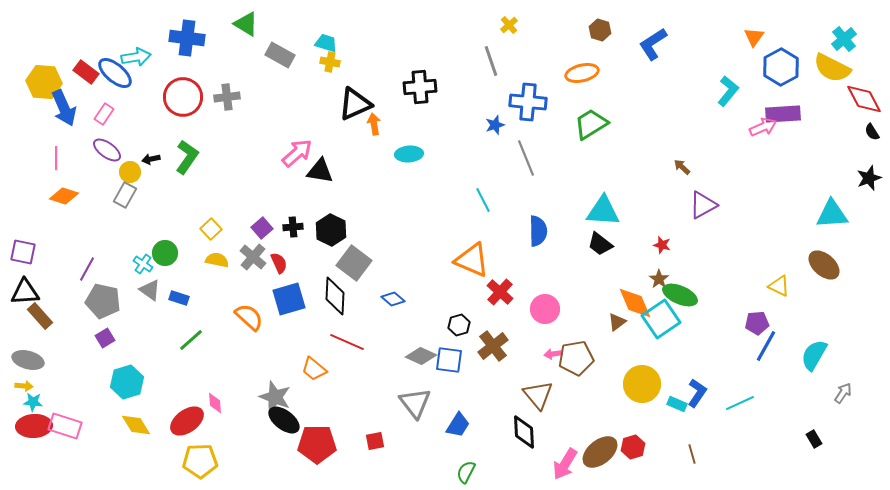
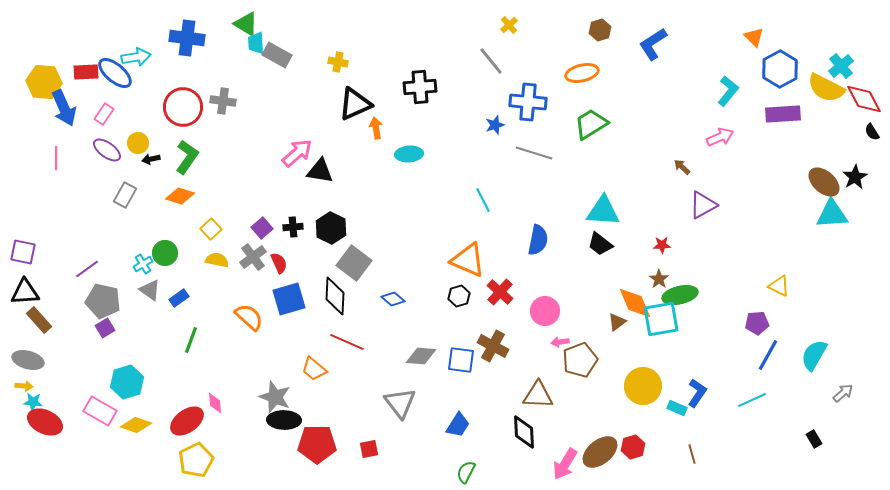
brown hexagon at (600, 30): rotated 25 degrees clockwise
orange triangle at (754, 37): rotated 20 degrees counterclockwise
cyan cross at (844, 39): moved 3 px left, 27 px down
cyan trapezoid at (326, 43): moved 70 px left; rotated 110 degrees counterclockwise
gray rectangle at (280, 55): moved 3 px left
gray line at (491, 61): rotated 20 degrees counterclockwise
yellow cross at (330, 62): moved 8 px right
blue hexagon at (781, 67): moved 1 px left, 2 px down
yellow semicircle at (832, 68): moved 6 px left, 20 px down
red rectangle at (86, 72): rotated 40 degrees counterclockwise
red circle at (183, 97): moved 10 px down
gray cross at (227, 97): moved 4 px left, 4 px down; rotated 15 degrees clockwise
orange arrow at (374, 124): moved 2 px right, 4 px down
pink arrow at (763, 127): moved 43 px left, 10 px down
gray line at (526, 158): moved 8 px right, 5 px up; rotated 51 degrees counterclockwise
yellow circle at (130, 172): moved 8 px right, 29 px up
black star at (869, 178): moved 14 px left, 1 px up; rotated 10 degrees counterclockwise
orange diamond at (64, 196): moved 116 px right
black hexagon at (331, 230): moved 2 px up
blue semicircle at (538, 231): moved 9 px down; rotated 12 degrees clockwise
red star at (662, 245): rotated 18 degrees counterclockwise
gray cross at (253, 257): rotated 12 degrees clockwise
orange triangle at (472, 260): moved 4 px left
cyan cross at (143, 264): rotated 24 degrees clockwise
brown ellipse at (824, 265): moved 83 px up
purple line at (87, 269): rotated 25 degrees clockwise
green ellipse at (680, 295): rotated 36 degrees counterclockwise
blue rectangle at (179, 298): rotated 54 degrees counterclockwise
pink circle at (545, 309): moved 2 px down
brown rectangle at (40, 316): moved 1 px left, 4 px down
cyan square at (661, 319): rotated 24 degrees clockwise
black hexagon at (459, 325): moved 29 px up
purple square at (105, 338): moved 10 px up
green line at (191, 340): rotated 28 degrees counterclockwise
brown cross at (493, 346): rotated 24 degrees counterclockwise
blue line at (766, 346): moved 2 px right, 9 px down
pink arrow at (553, 354): moved 7 px right, 12 px up
gray diamond at (421, 356): rotated 20 degrees counterclockwise
brown pentagon at (576, 358): moved 4 px right, 2 px down; rotated 12 degrees counterclockwise
blue square at (449, 360): moved 12 px right
yellow circle at (642, 384): moved 1 px right, 2 px down
gray arrow at (843, 393): rotated 15 degrees clockwise
brown triangle at (538, 395): rotated 48 degrees counterclockwise
gray triangle at (415, 403): moved 15 px left
cyan line at (740, 403): moved 12 px right, 3 px up
cyan rectangle at (677, 404): moved 4 px down
black ellipse at (284, 420): rotated 36 degrees counterclockwise
yellow diamond at (136, 425): rotated 40 degrees counterclockwise
red ellipse at (34, 426): moved 11 px right, 4 px up; rotated 28 degrees clockwise
pink rectangle at (65, 426): moved 35 px right, 15 px up; rotated 12 degrees clockwise
red square at (375, 441): moved 6 px left, 8 px down
yellow pentagon at (200, 461): moved 4 px left, 1 px up; rotated 24 degrees counterclockwise
